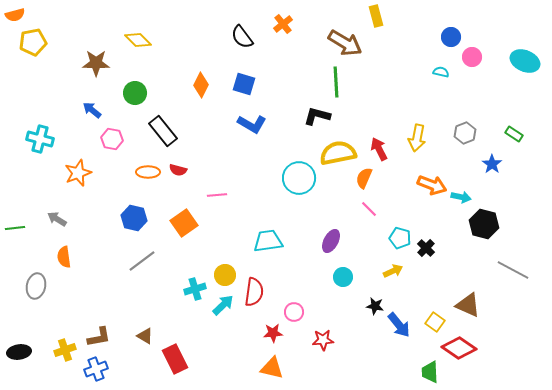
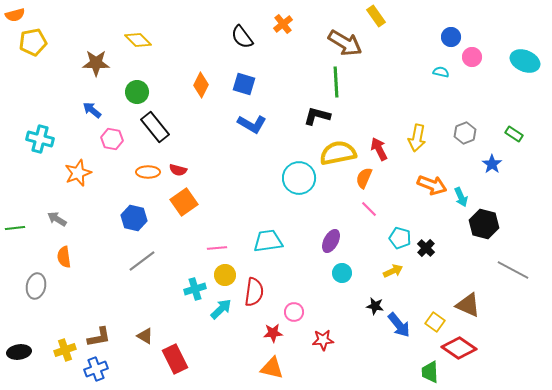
yellow rectangle at (376, 16): rotated 20 degrees counterclockwise
green circle at (135, 93): moved 2 px right, 1 px up
black rectangle at (163, 131): moved 8 px left, 4 px up
pink line at (217, 195): moved 53 px down
cyan arrow at (461, 197): rotated 54 degrees clockwise
orange square at (184, 223): moved 21 px up
cyan circle at (343, 277): moved 1 px left, 4 px up
cyan arrow at (223, 305): moved 2 px left, 4 px down
